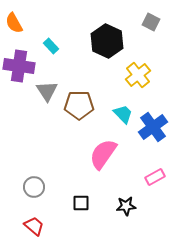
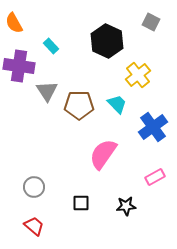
cyan trapezoid: moved 6 px left, 10 px up
